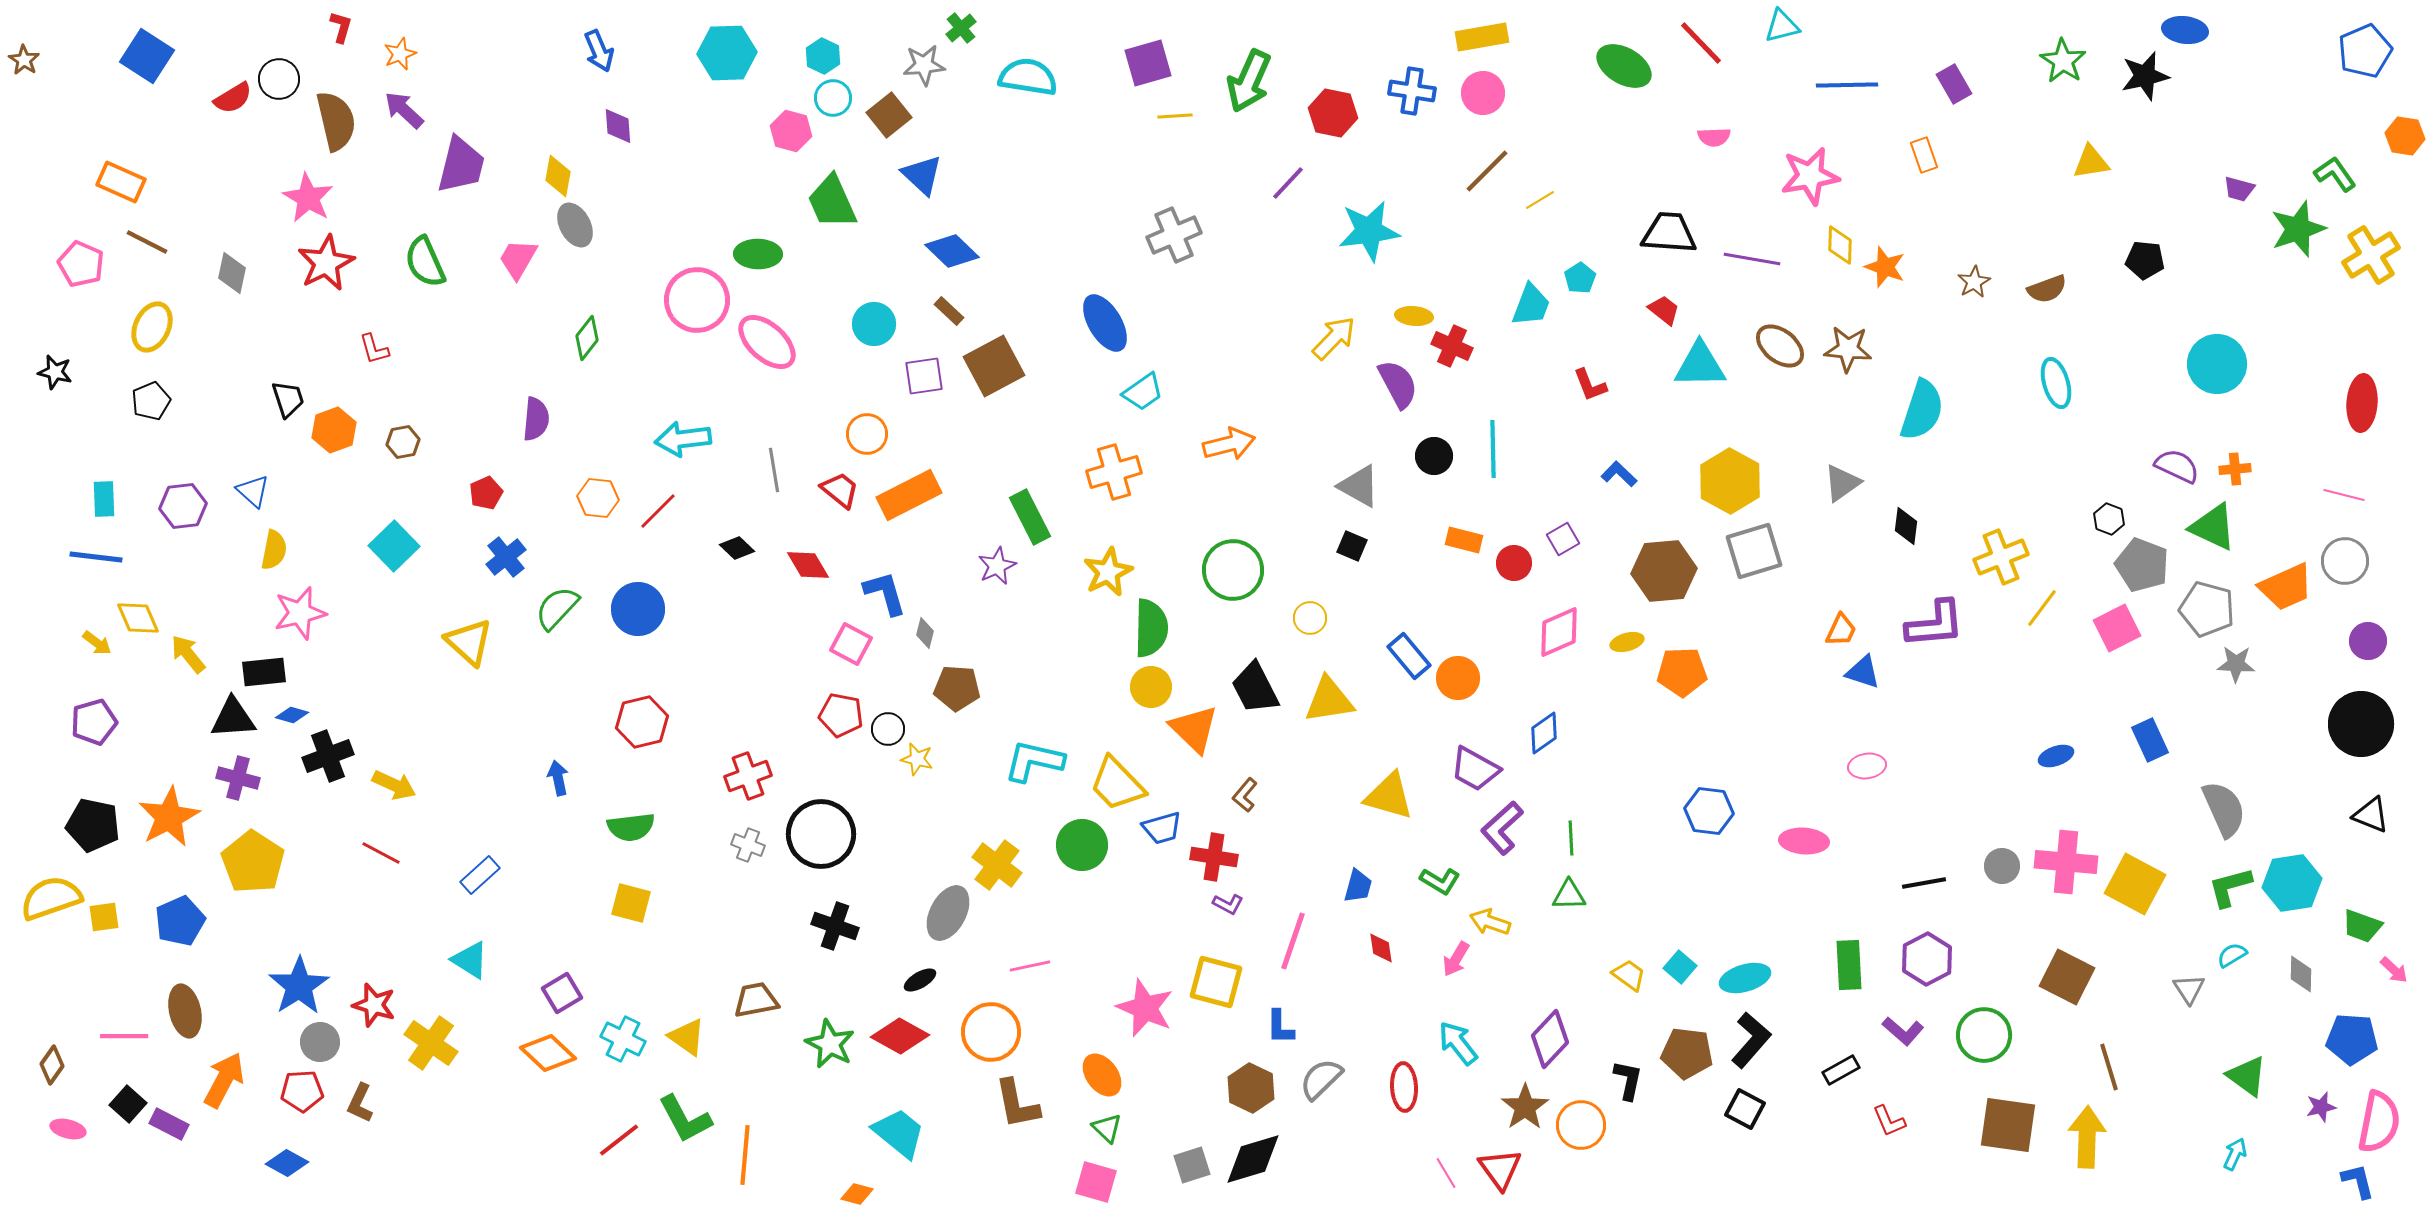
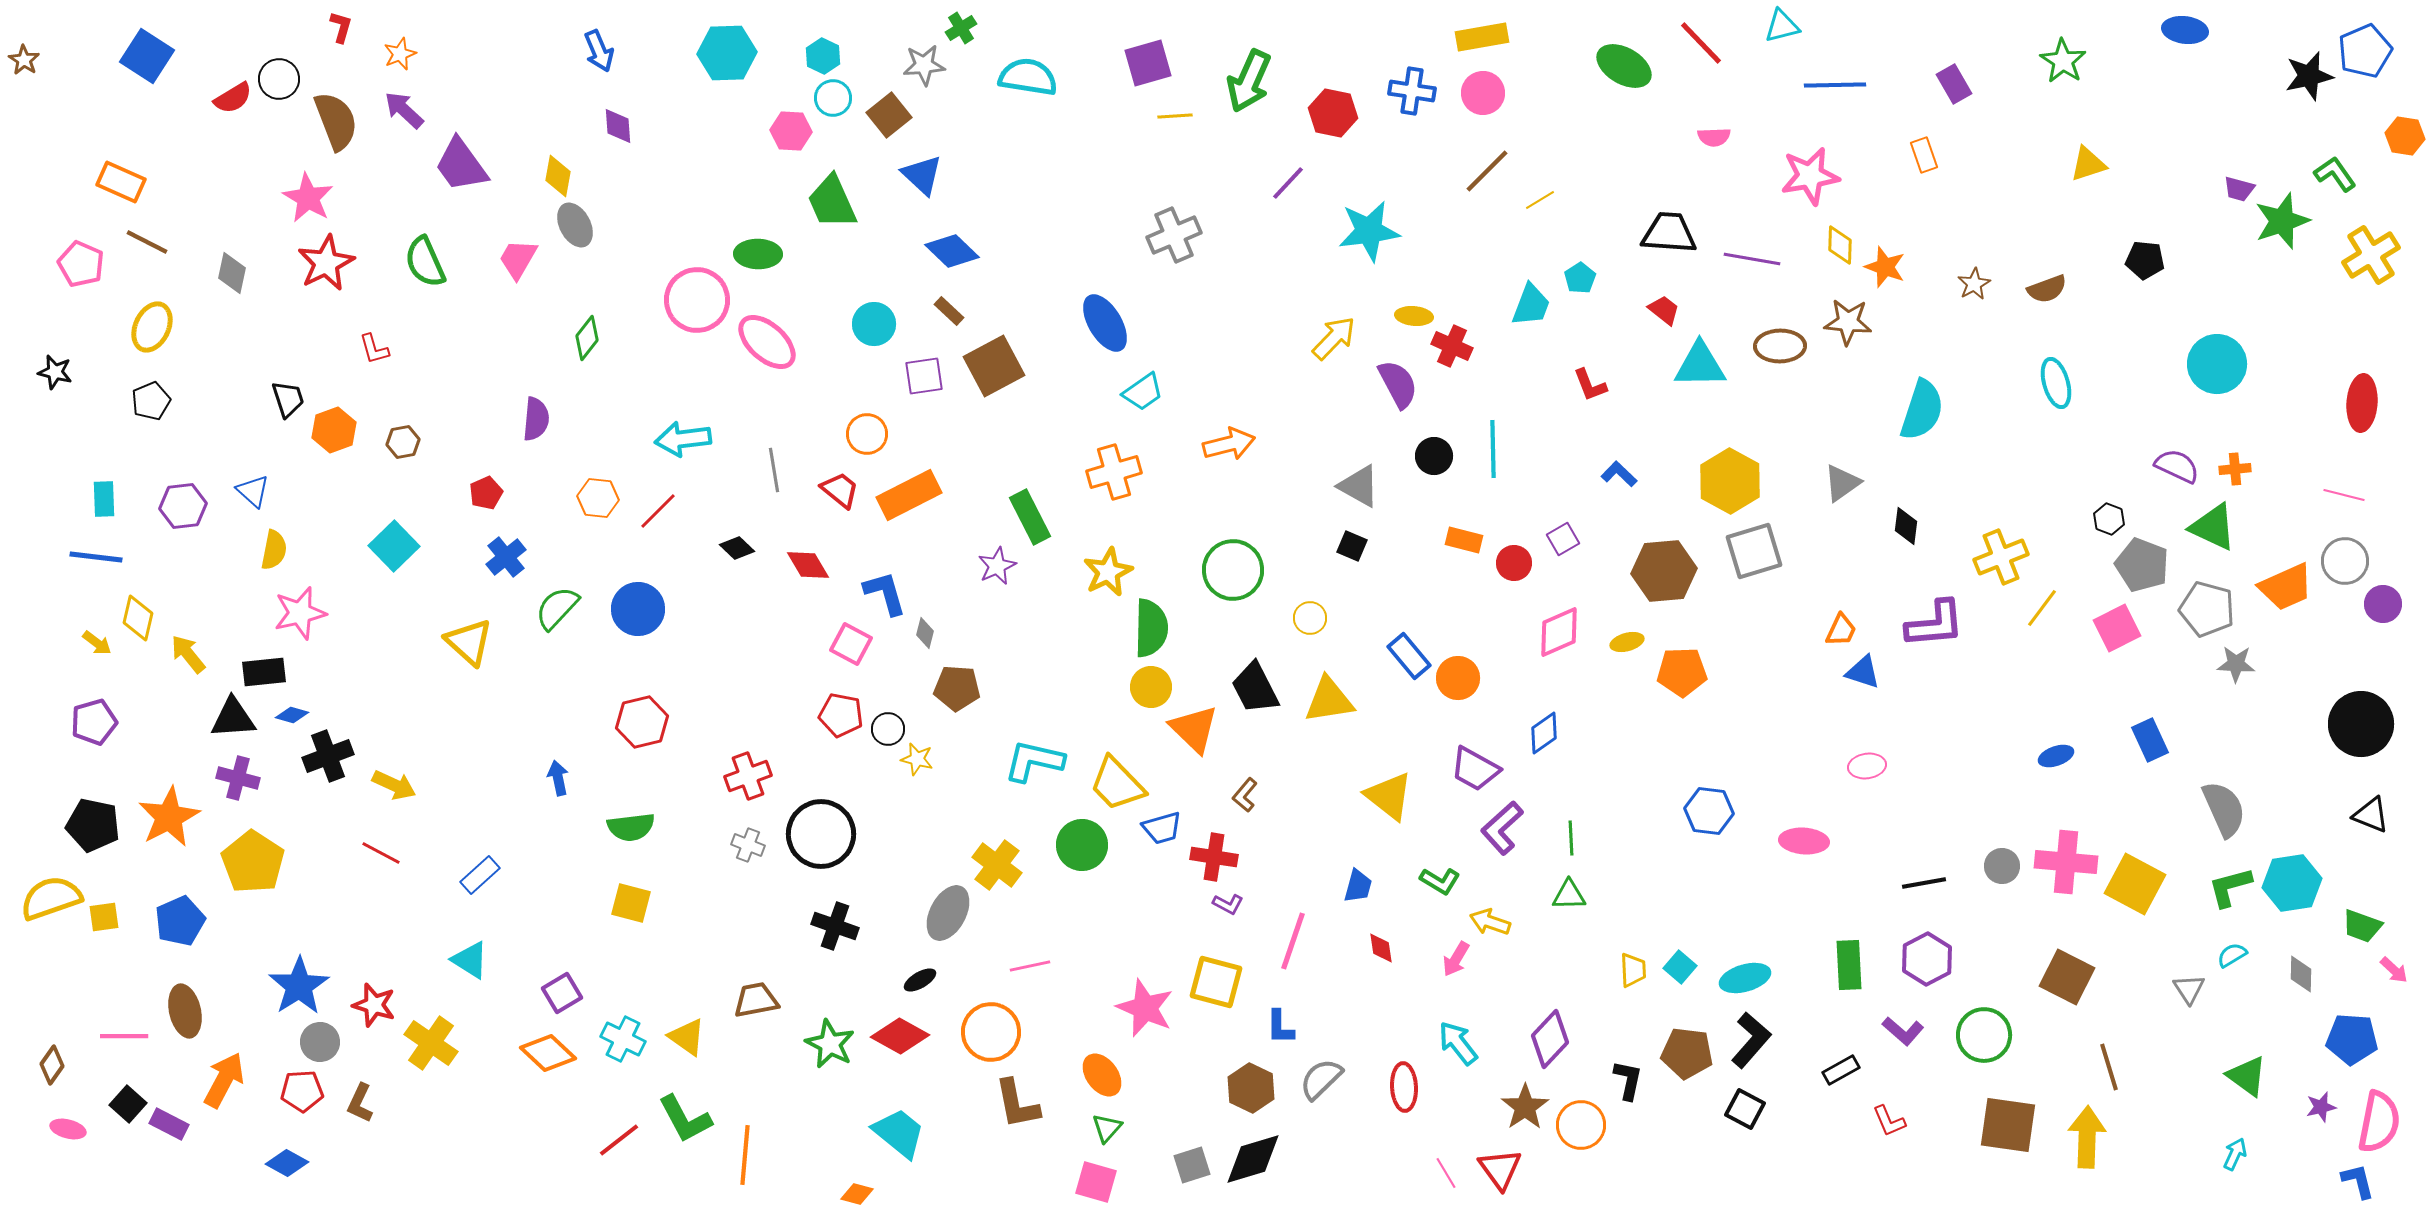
green cross at (961, 28): rotated 8 degrees clockwise
black star at (2145, 76): moved 164 px right
blue line at (1847, 85): moved 12 px left
brown semicircle at (336, 121): rotated 8 degrees counterclockwise
pink hexagon at (791, 131): rotated 12 degrees counterclockwise
yellow triangle at (2091, 162): moved 3 px left, 2 px down; rotated 9 degrees counterclockwise
purple trapezoid at (461, 165): rotated 130 degrees clockwise
green star at (2298, 229): moved 16 px left, 8 px up
brown star at (1974, 282): moved 2 px down
brown ellipse at (1780, 346): rotated 39 degrees counterclockwise
brown star at (1848, 349): moved 27 px up
yellow diamond at (138, 618): rotated 36 degrees clockwise
purple circle at (2368, 641): moved 15 px right, 37 px up
yellow triangle at (1389, 796): rotated 22 degrees clockwise
yellow trapezoid at (1629, 975): moved 4 px right, 5 px up; rotated 51 degrees clockwise
green triangle at (1107, 1128): rotated 28 degrees clockwise
